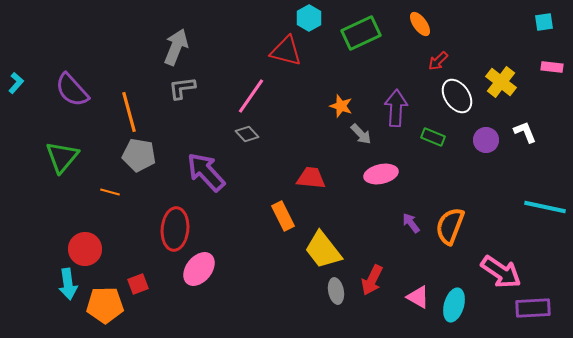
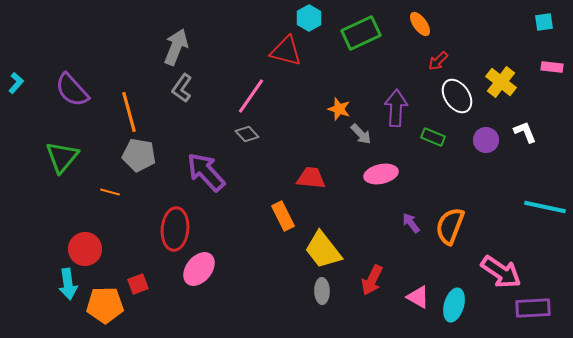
gray L-shape at (182, 88): rotated 48 degrees counterclockwise
orange star at (341, 106): moved 2 px left, 3 px down
gray ellipse at (336, 291): moved 14 px left; rotated 10 degrees clockwise
